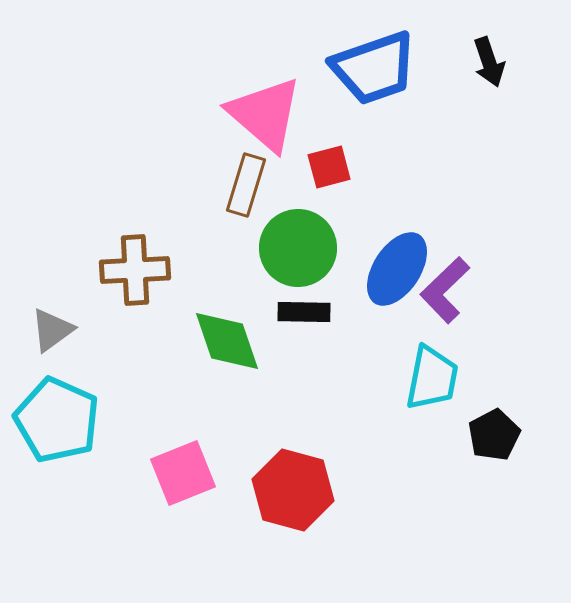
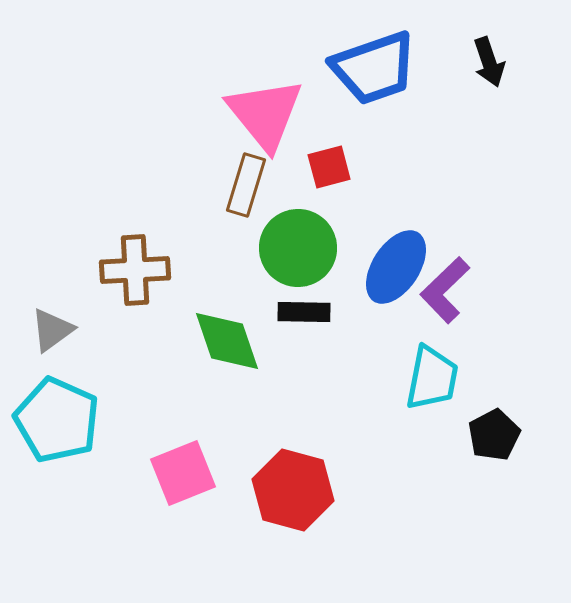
pink triangle: rotated 10 degrees clockwise
blue ellipse: moved 1 px left, 2 px up
